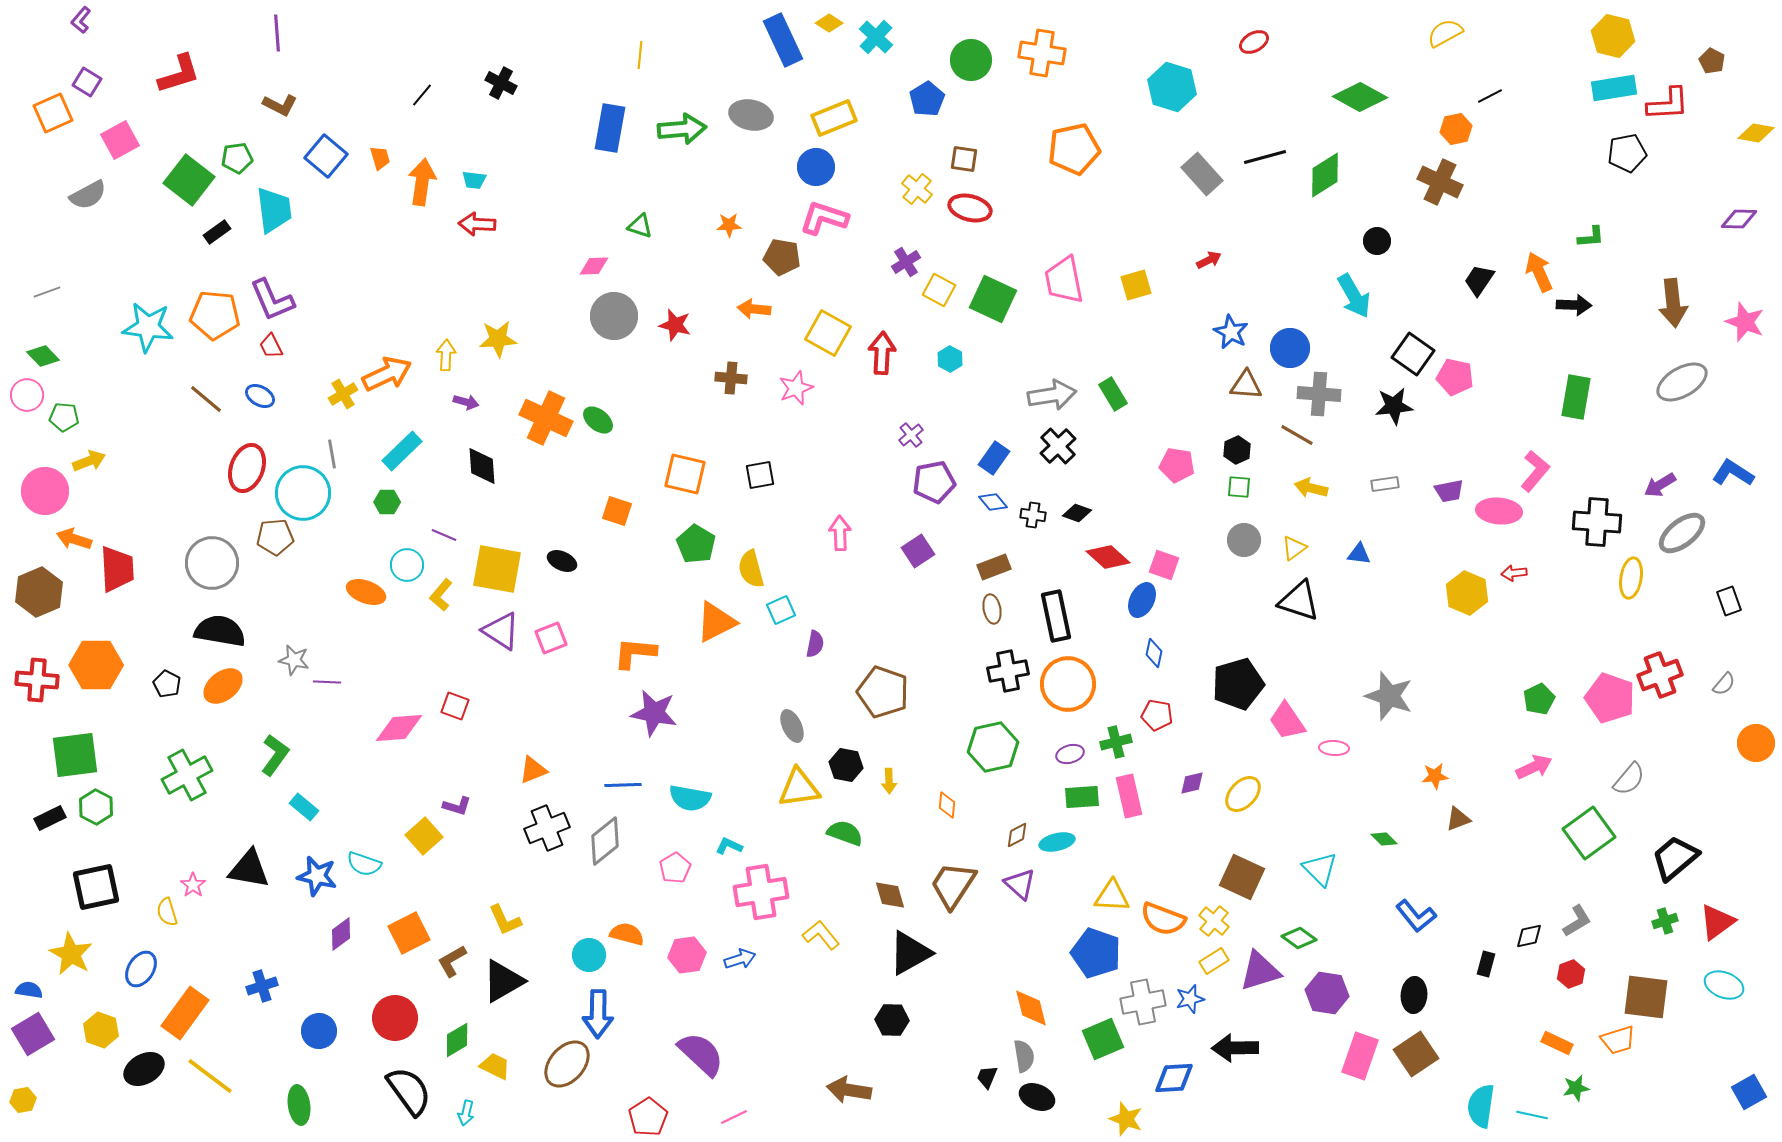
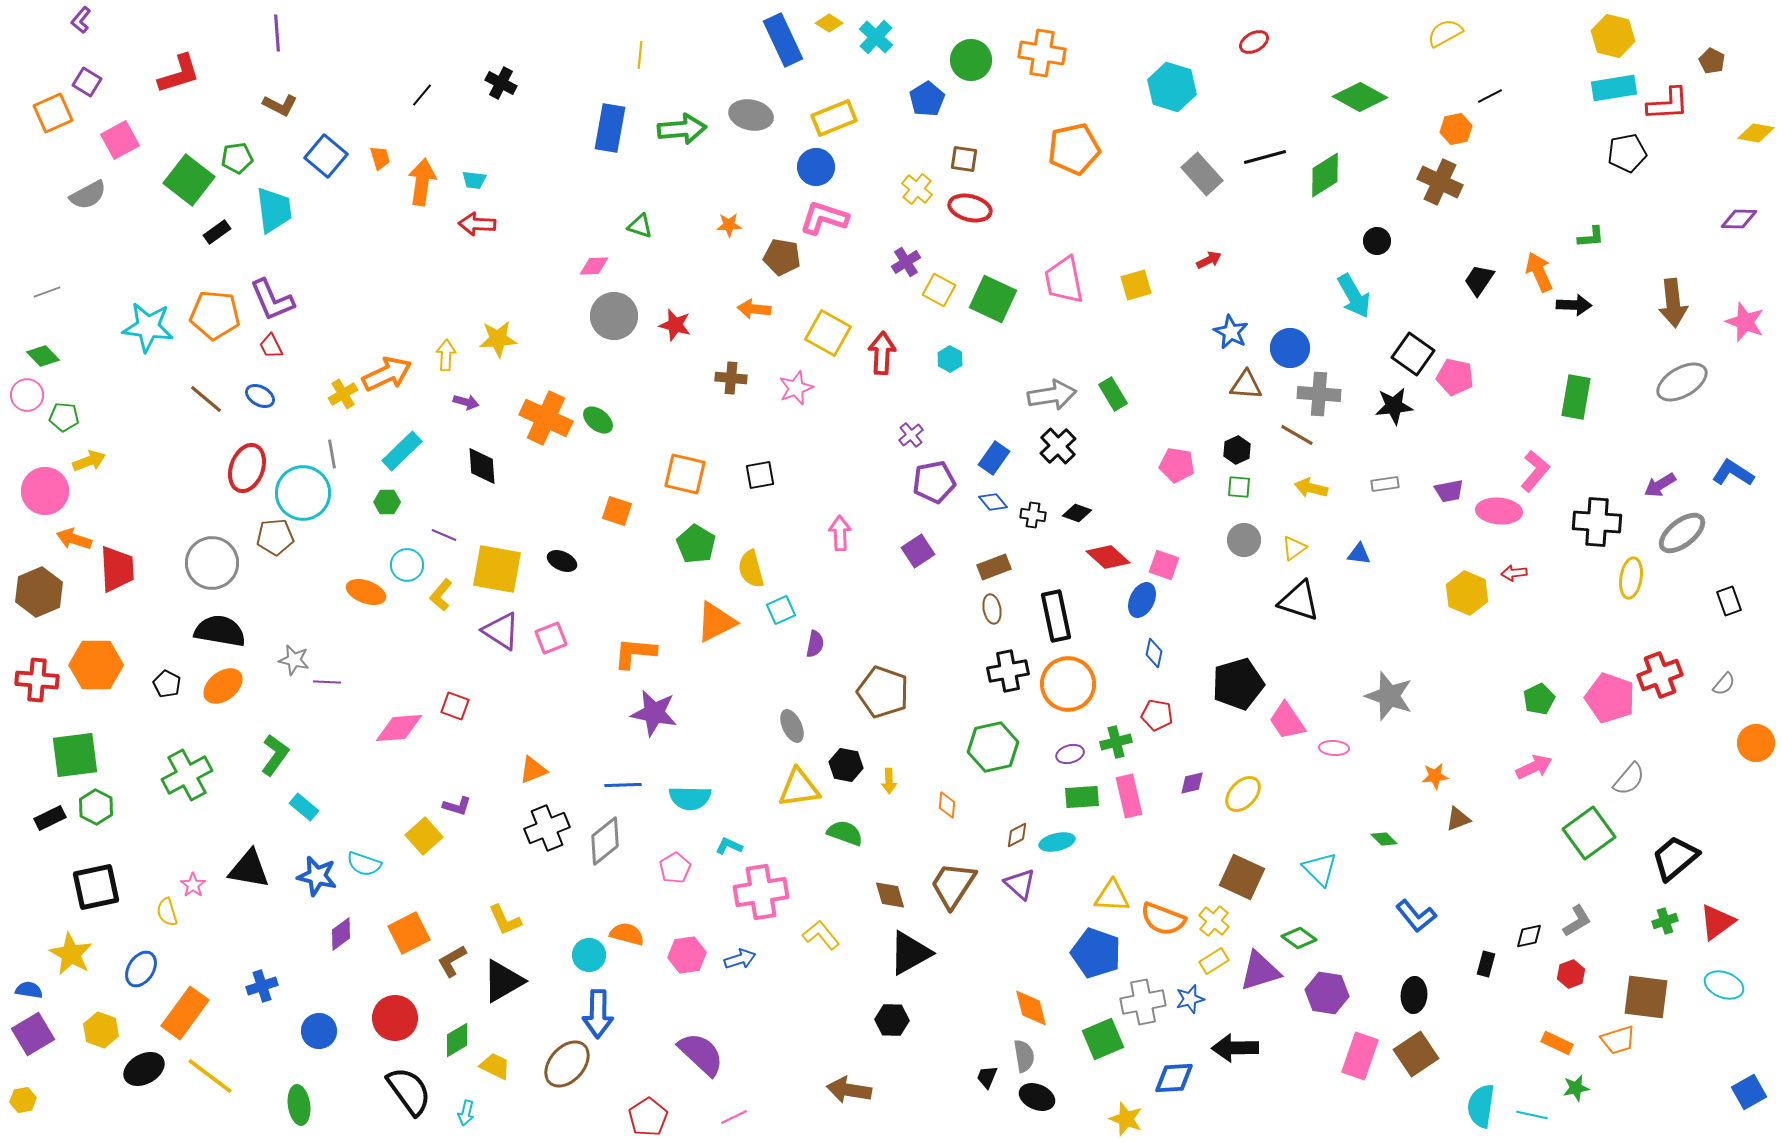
cyan semicircle at (690, 798): rotated 9 degrees counterclockwise
